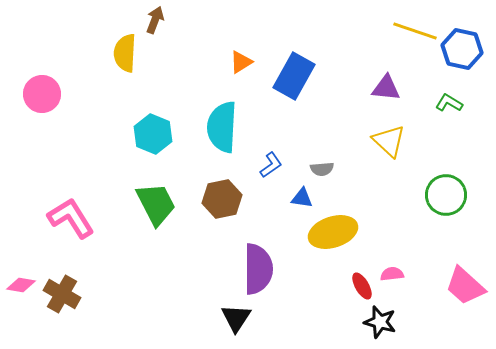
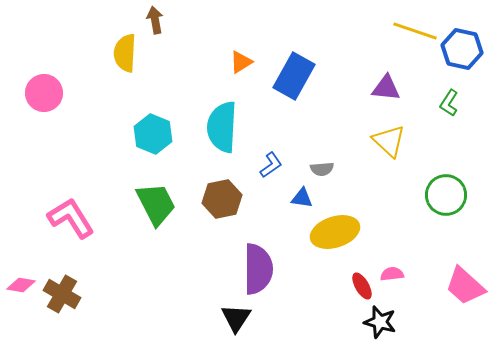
brown arrow: rotated 32 degrees counterclockwise
pink circle: moved 2 px right, 1 px up
green L-shape: rotated 88 degrees counterclockwise
yellow ellipse: moved 2 px right
